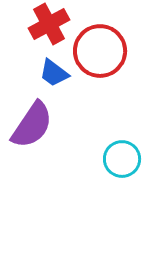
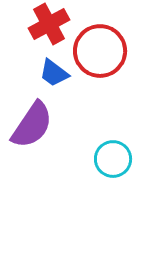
cyan circle: moved 9 px left
